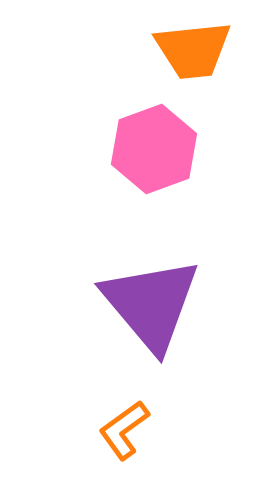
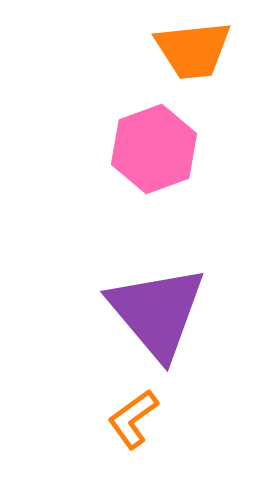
purple triangle: moved 6 px right, 8 px down
orange L-shape: moved 9 px right, 11 px up
